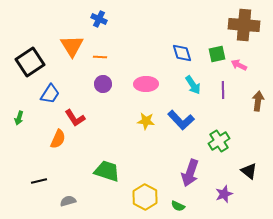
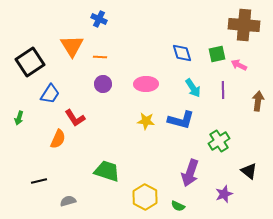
cyan arrow: moved 3 px down
blue L-shape: rotated 32 degrees counterclockwise
